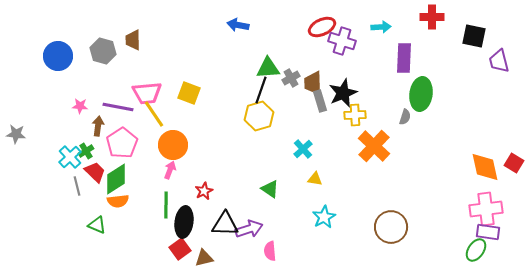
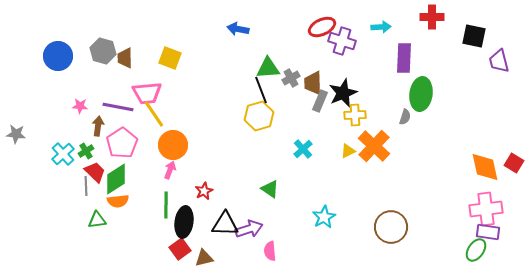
blue arrow at (238, 25): moved 4 px down
brown trapezoid at (133, 40): moved 8 px left, 18 px down
black line at (261, 90): rotated 40 degrees counterclockwise
yellow square at (189, 93): moved 19 px left, 35 px up
gray rectangle at (320, 101): rotated 40 degrees clockwise
cyan cross at (70, 157): moved 7 px left, 3 px up
yellow triangle at (315, 179): moved 33 px right, 28 px up; rotated 35 degrees counterclockwise
gray line at (77, 186): moved 9 px right; rotated 12 degrees clockwise
green triangle at (97, 225): moved 5 px up; rotated 30 degrees counterclockwise
